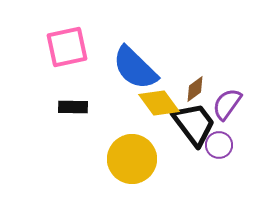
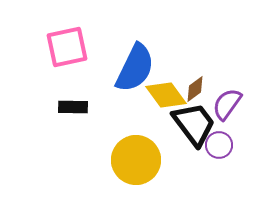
blue semicircle: rotated 108 degrees counterclockwise
yellow diamond: moved 7 px right, 8 px up
yellow circle: moved 4 px right, 1 px down
